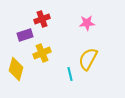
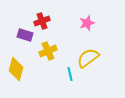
red cross: moved 2 px down
pink star: rotated 14 degrees counterclockwise
purple rectangle: rotated 35 degrees clockwise
yellow cross: moved 6 px right, 2 px up
yellow semicircle: moved 1 px up; rotated 25 degrees clockwise
